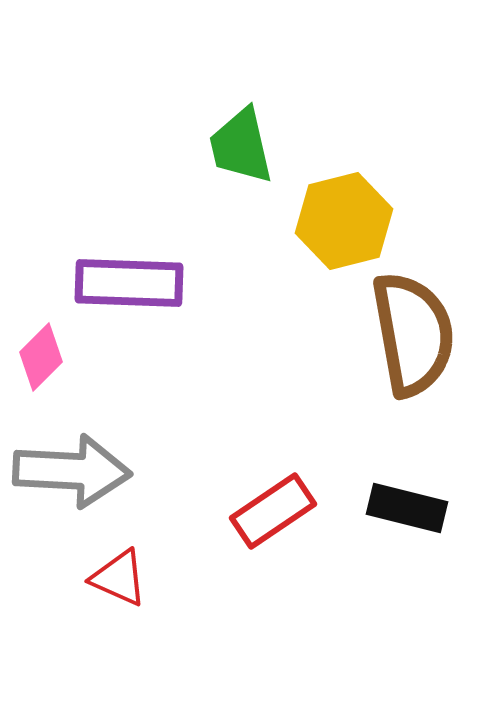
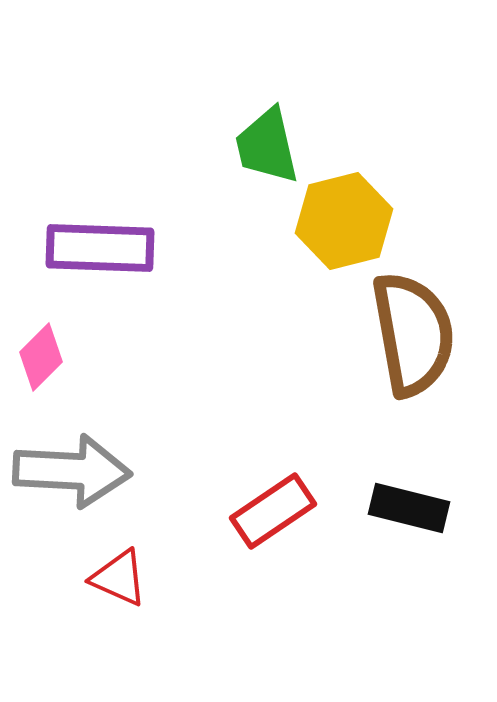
green trapezoid: moved 26 px right
purple rectangle: moved 29 px left, 35 px up
black rectangle: moved 2 px right
